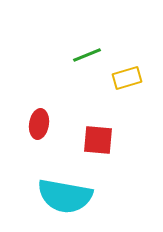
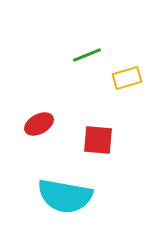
red ellipse: rotated 52 degrees clockwise
